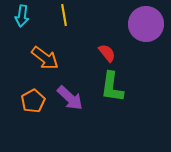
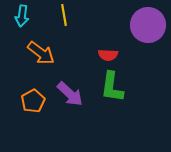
purple circle: moved 2 px right, 1 px down
red semicircle: moved 1 px right, 2 px down; rotated 132 degrees clockwise
orange arrow: moved 4 px left, 5 px up
purple arrow: moved 4 px up
